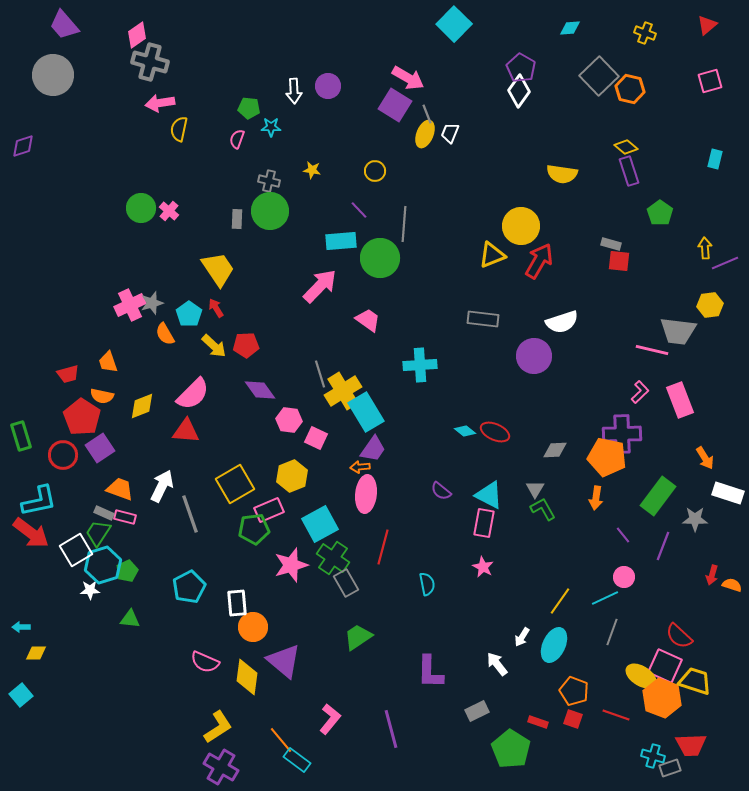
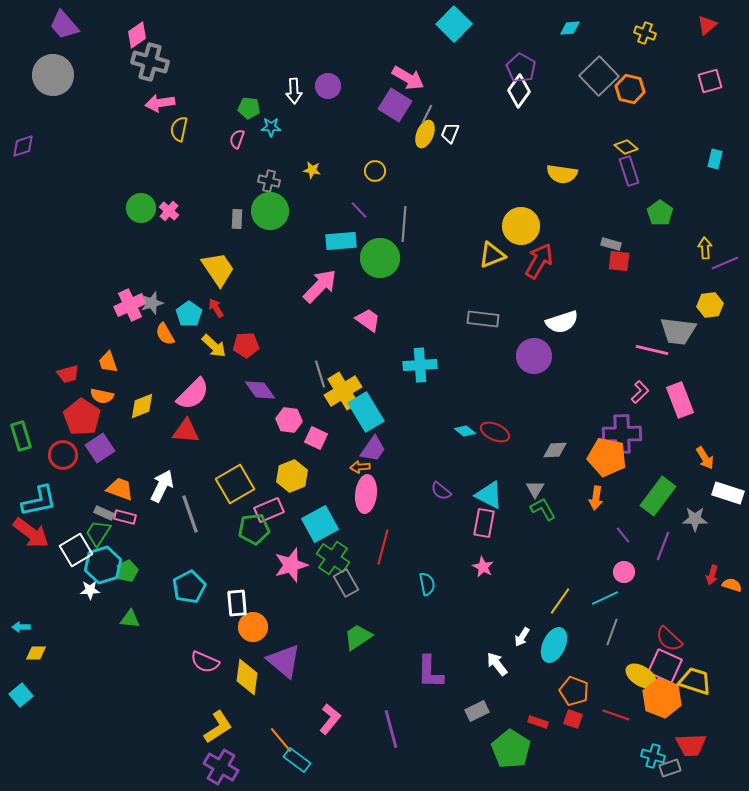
gray line at (427, 114): rotated 48 degrees clockwise
pink circle at (624, 577): moved 5 px up
red semicircle at (679, 636): moved 10 px left, 3 px down
